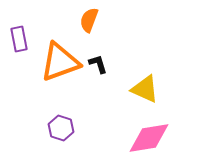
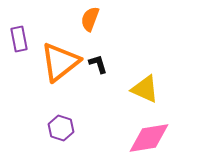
orange semicircle: moved 1 px right, 1 px up
orange triangle: rotated 18 degrees counterclockwise
